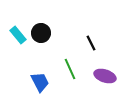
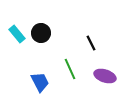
cyan rectangle: moved 1 px left, 1 px up
